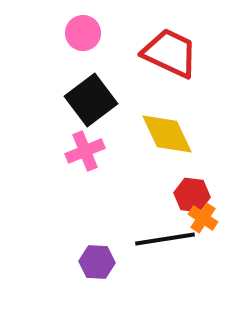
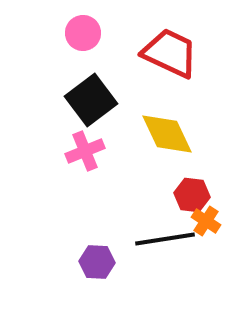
orange cross: moved 3 px right, 3 px down
